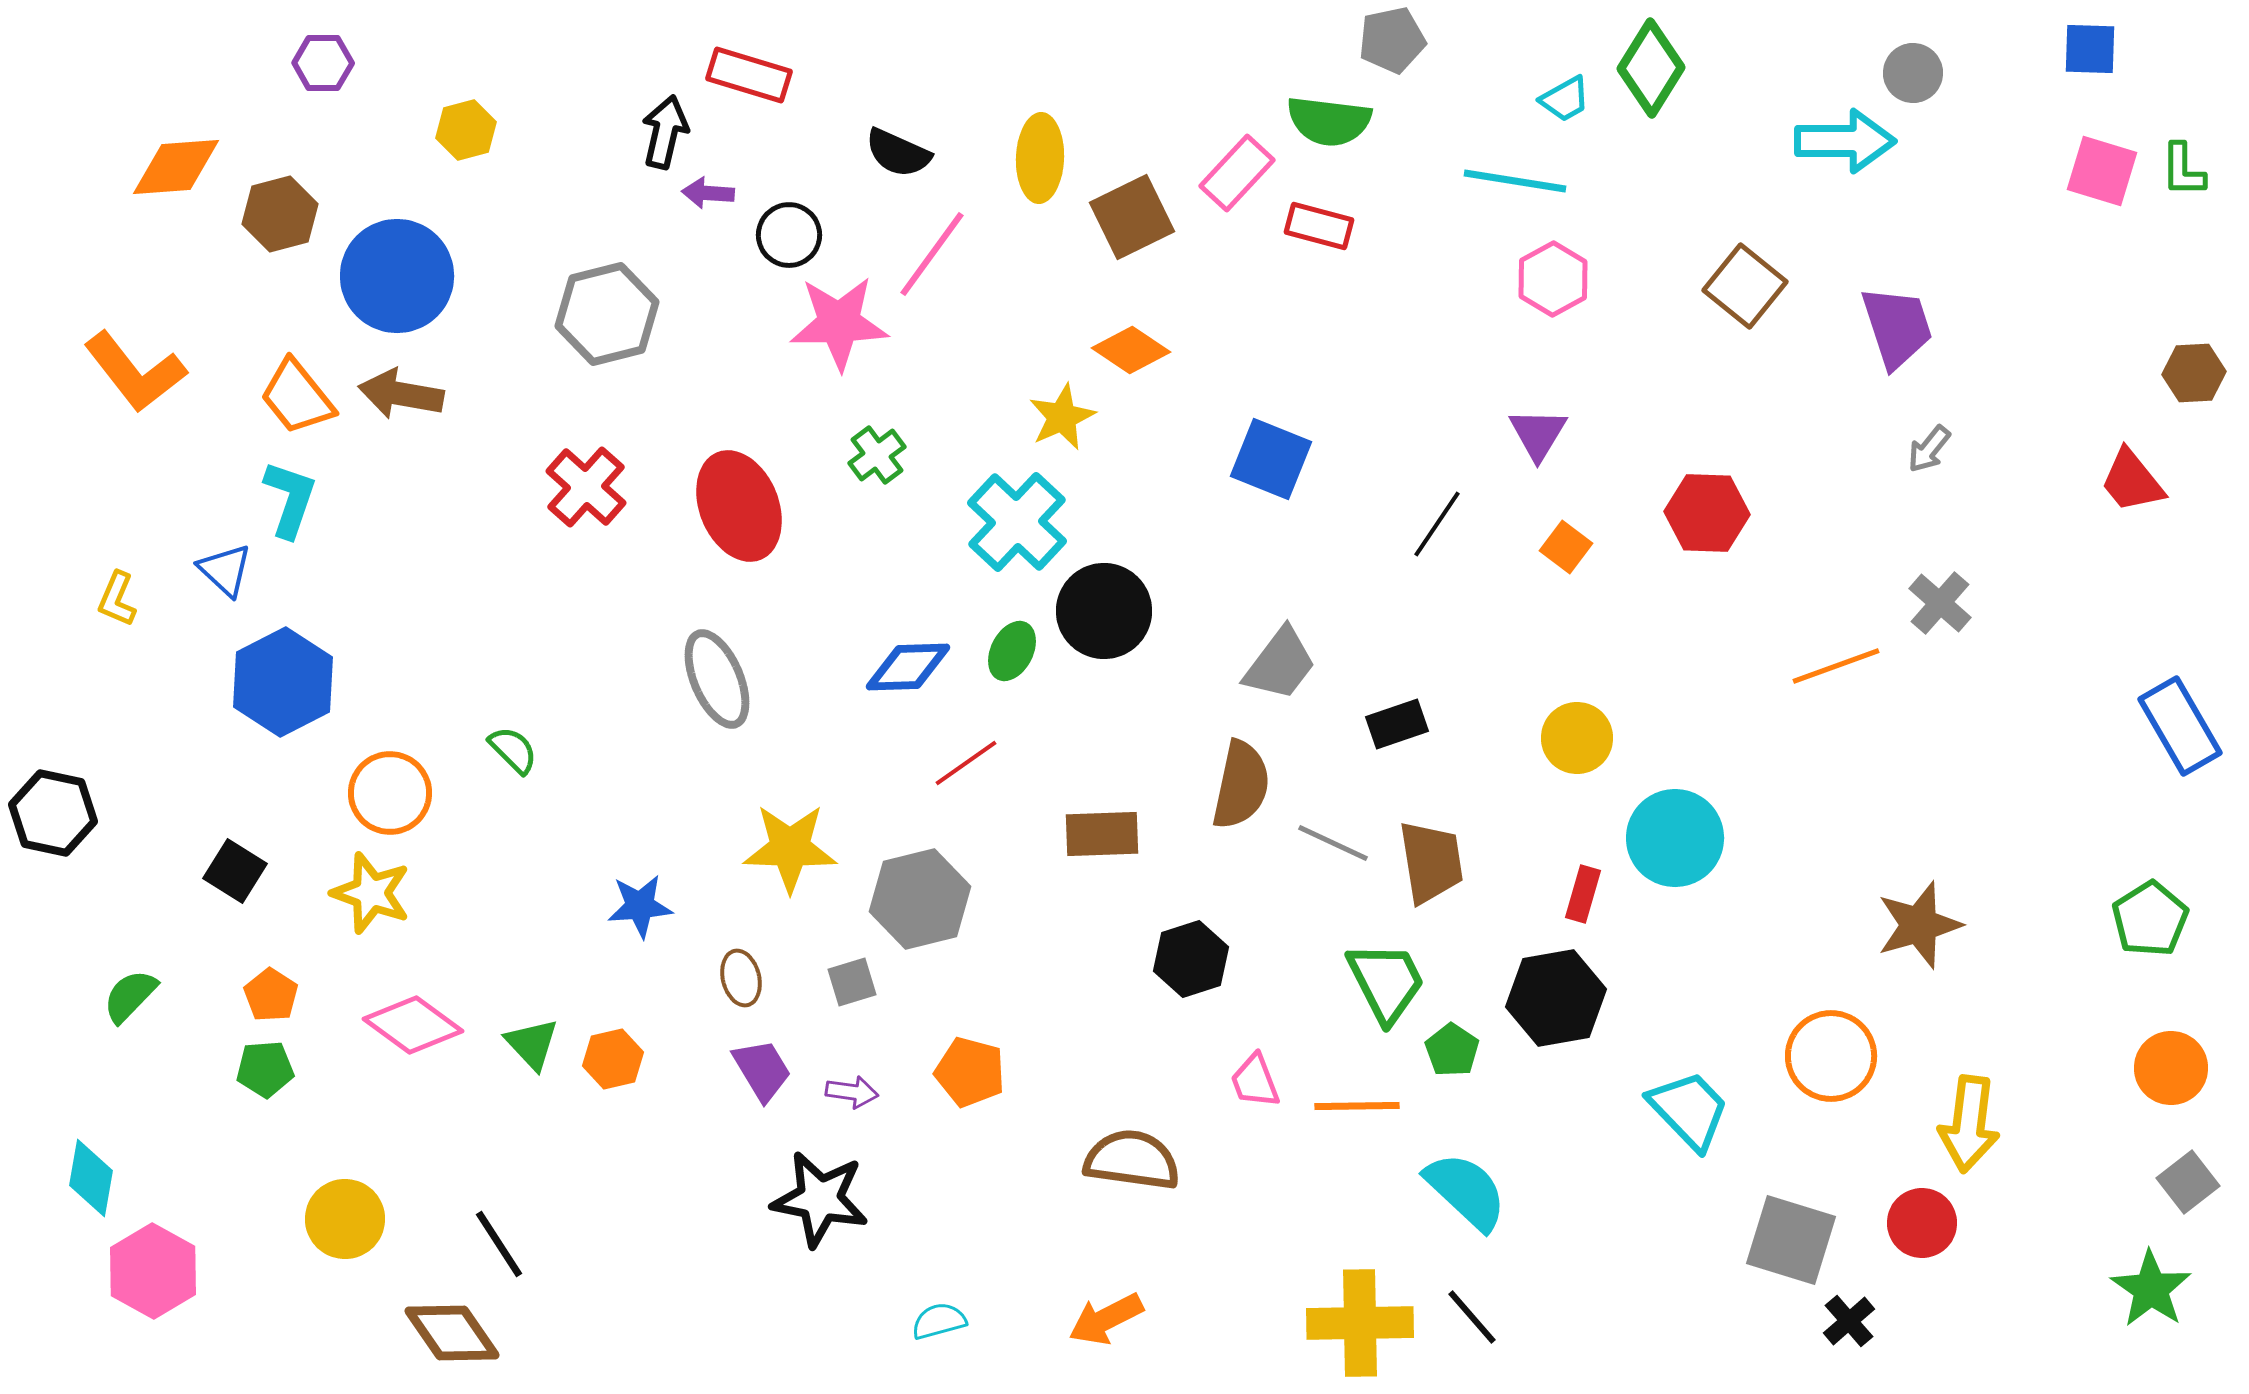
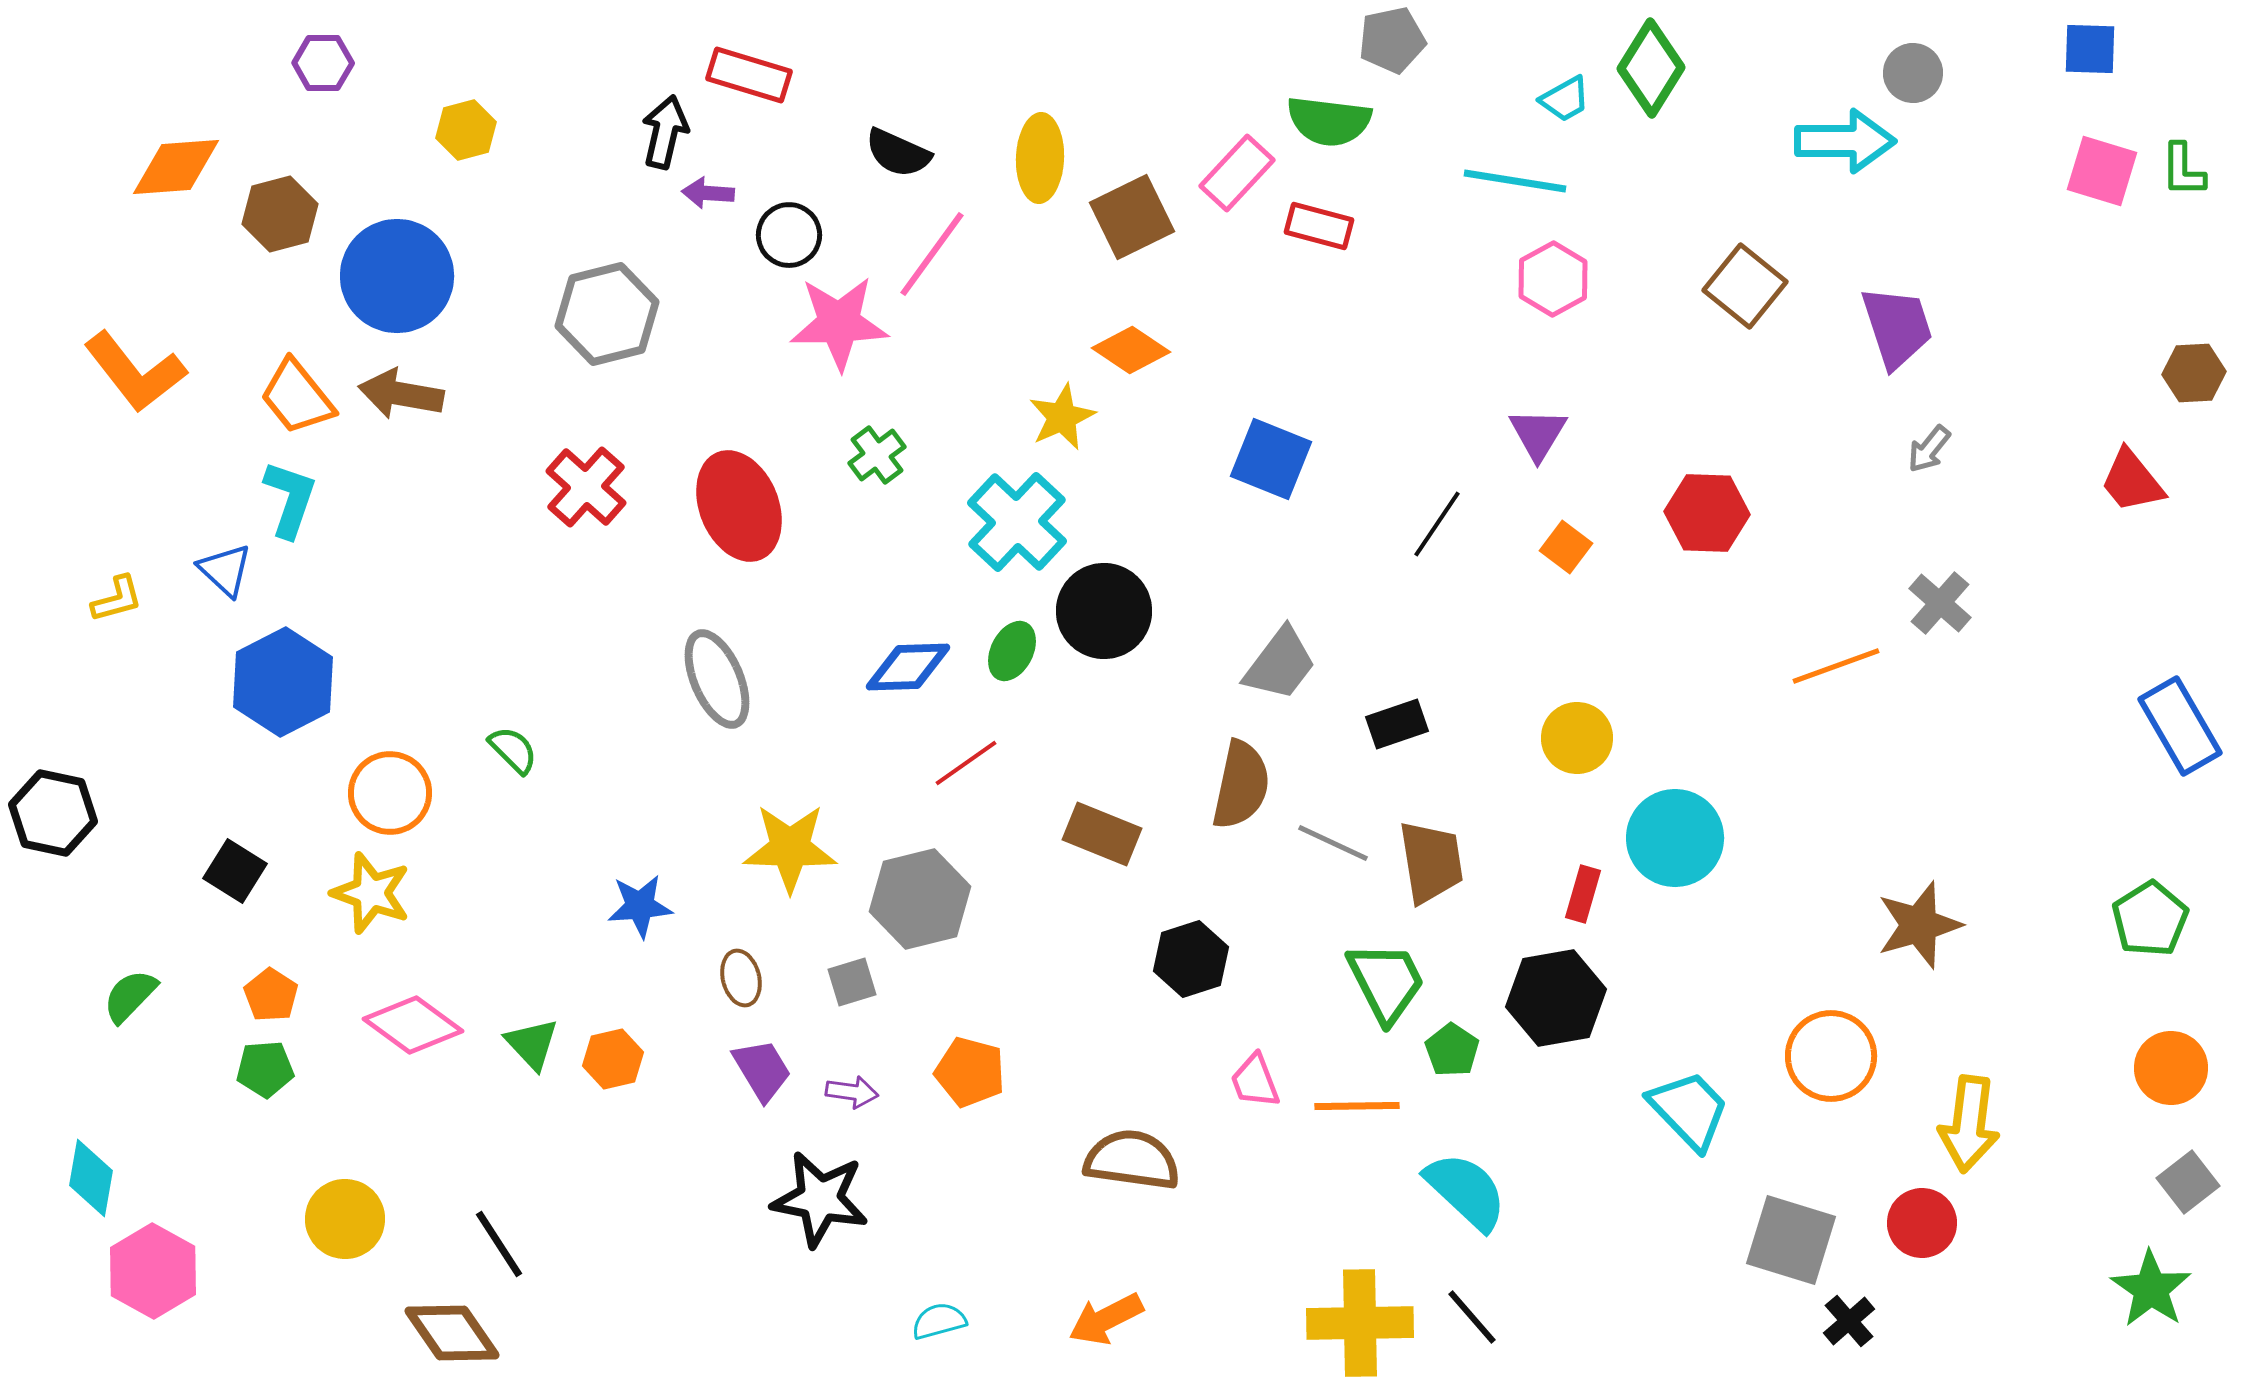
yellow L-shape at (117, 599): rotated 128 degrees counterclockwise
brown rectangle at (1102, 834): rotated 24 degrees clockwise
